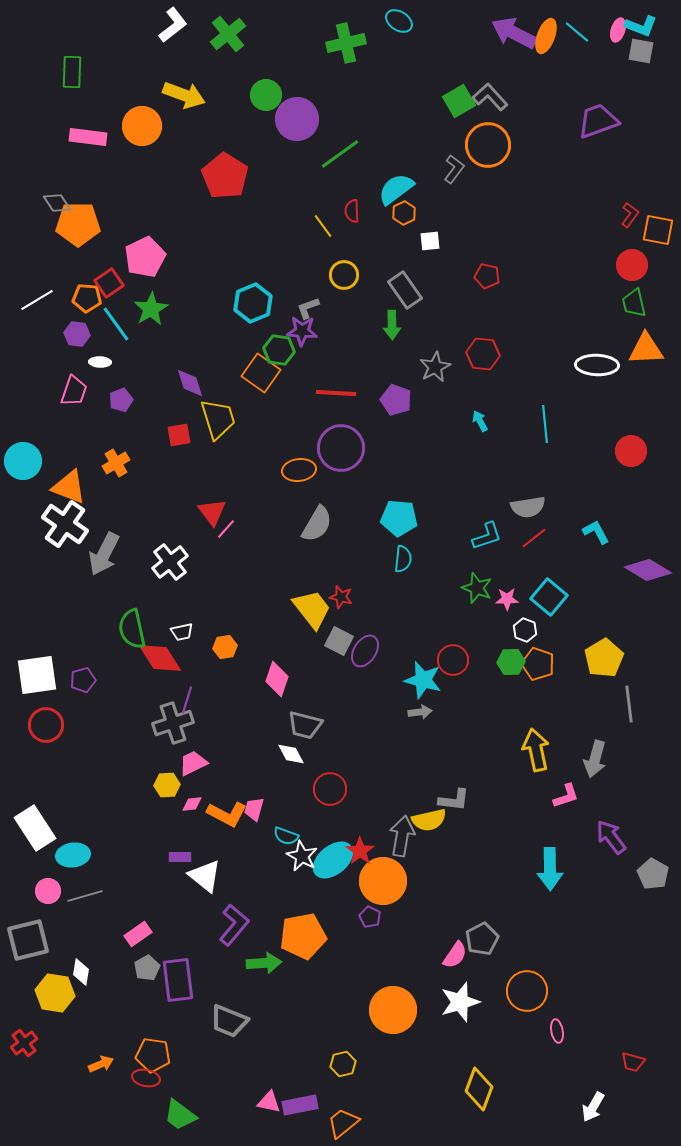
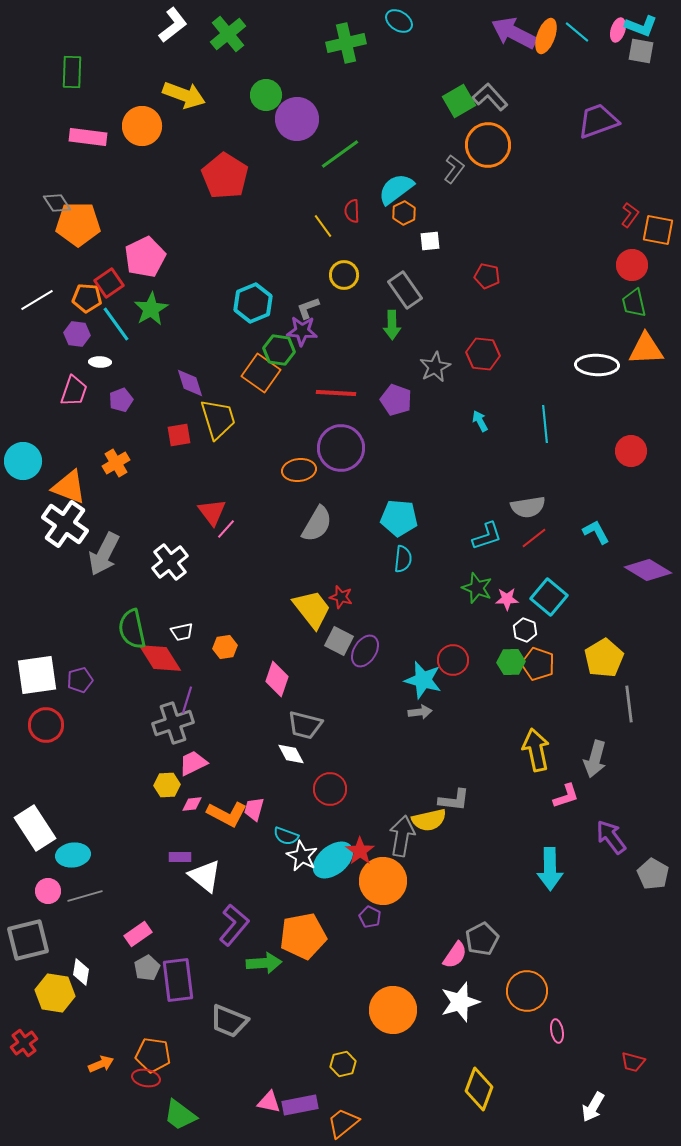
purple pentagon at (83, 680): moved 3 px left
